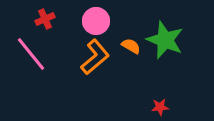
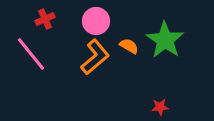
green star: rotated 12 degrees clockwise
orange semicircle: moved 2 px left
